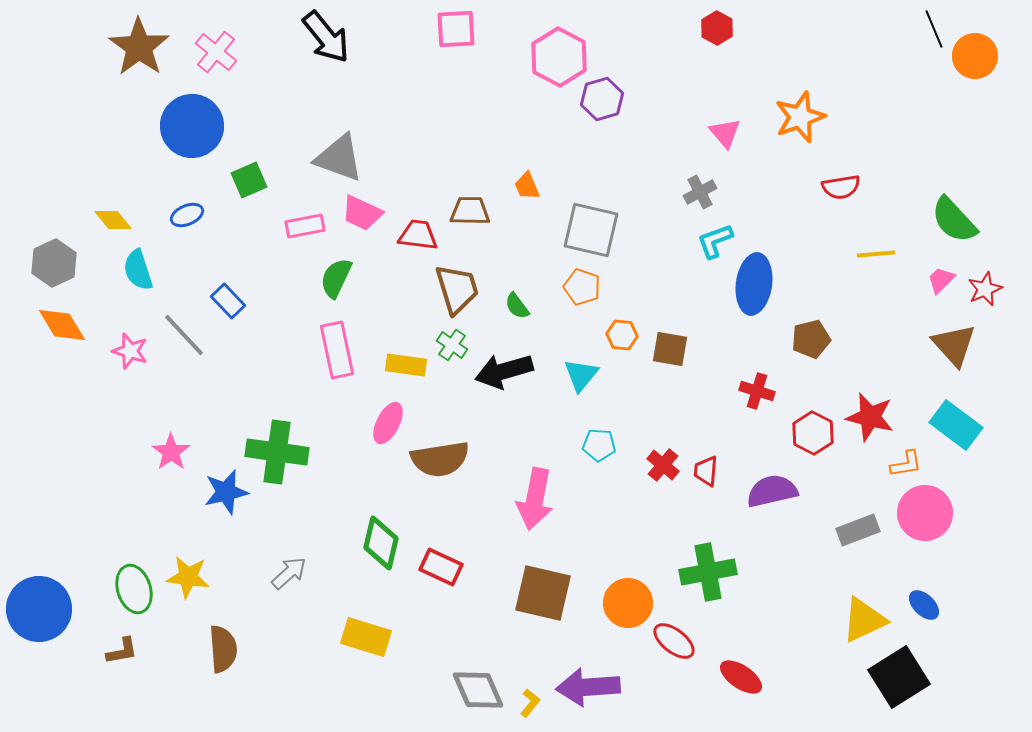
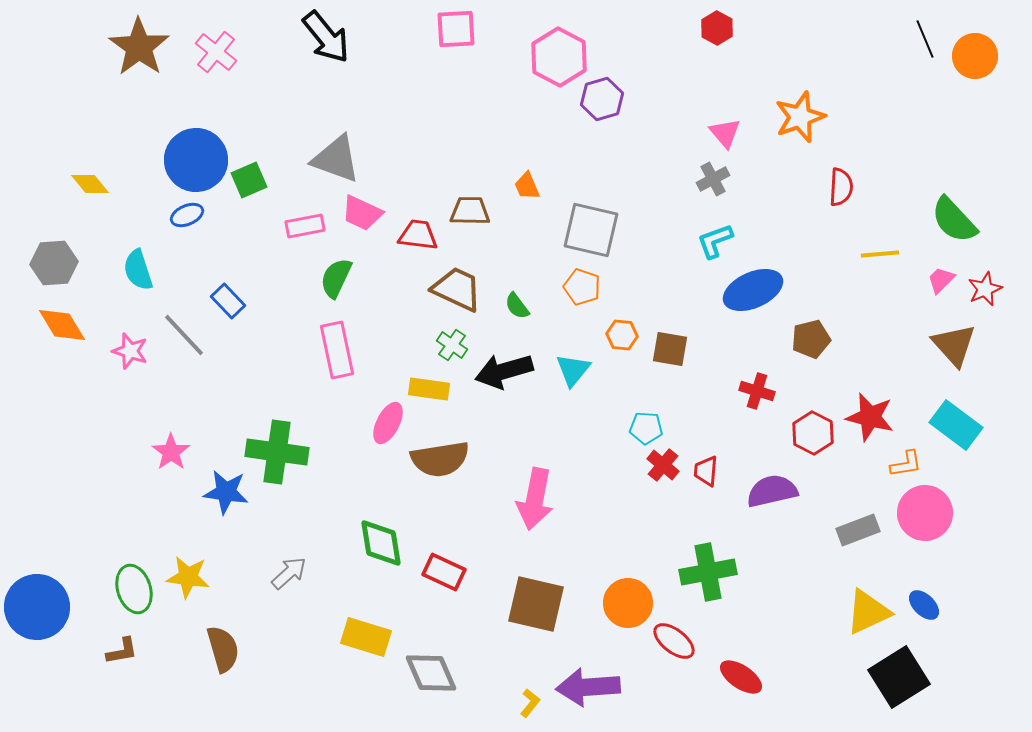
black line at (934, 29): moved 9 px left, 10 px down
blue circle at (192, 126): moved 4 px right, 34 px down
gray triangle at (339, 158): moved 3 px left, 1 px down
red semicircle at (841, 187): rotated 78 degrees counterclockwise
gray cross at (700, 192): moved 13 px right, 13 px up
yellow diamond at (113, 220): moved 23 px left, 36 px up
yellow line at (876, 254): moved 4 px right
gray hexagon at (54, 263): rotated 21 degrees clockwise
blue ellipse at (754, 284): moved 1 px left, 6 px down; rotated 58 degrees clockwise
brown trapezoid at (457, 289): rotated 48 degrees counterclockwise
yellow rectangle at (406, 365): moved 23 px right, 24 px down
cyan triangle at (581, 375): moved 8 px left, 5 px up
cyan pentagon at (599, 445): moved 47 px right, 17 px up
blue star at (226, 492): rotated 21 degrees clockwise
green diamond at (381, 543): rotated 22 degrees counterclockwise
red rectangle at (441, 567): moved 3 px right, 5 px down
brown square at (543, 593): moved 7 px left, 11 px down
blue circle at (39, 609): moved 2 px left, 2 px up
yellow triangle at (864, 620): moved 4 px right, 8 px up
brown semicircle at (223, 649): rotated 12 degrees counterclockwise
gray diamond at (478, 690): moved 47 px left, 17 px up
